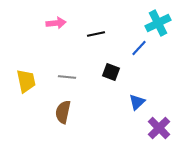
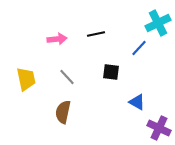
pink arrow: moved 1 px right, 16 px down
black square: rotated 12 degrees counterclockwise
gray line: rotated 42 degrees clockwise
yellow trapezoid: moved 2 px up
blue triangle: rotated 48 degrees counterclockwise
purple cross: rotated 20 degrees counterclockwise
